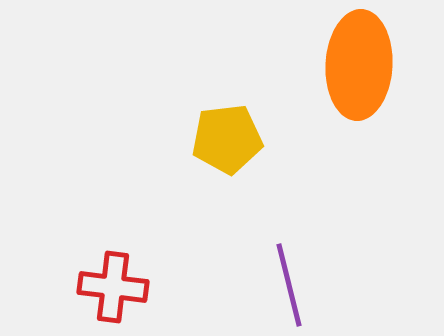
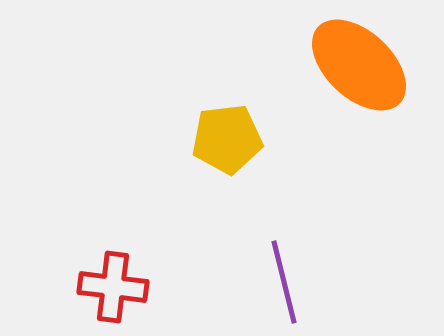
orange ellipse: rotated 50 degrees counterclockwise
purple line: moved 5 px left, 3 px up
